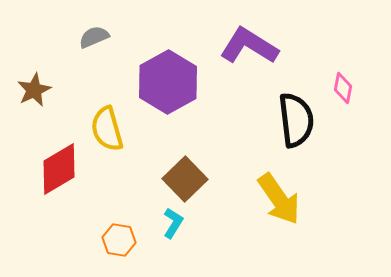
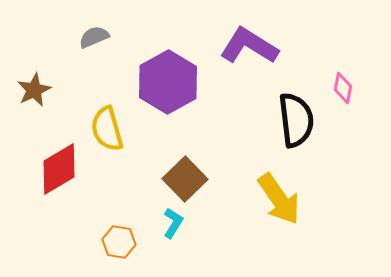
orange hexagon: moved 2 px down
